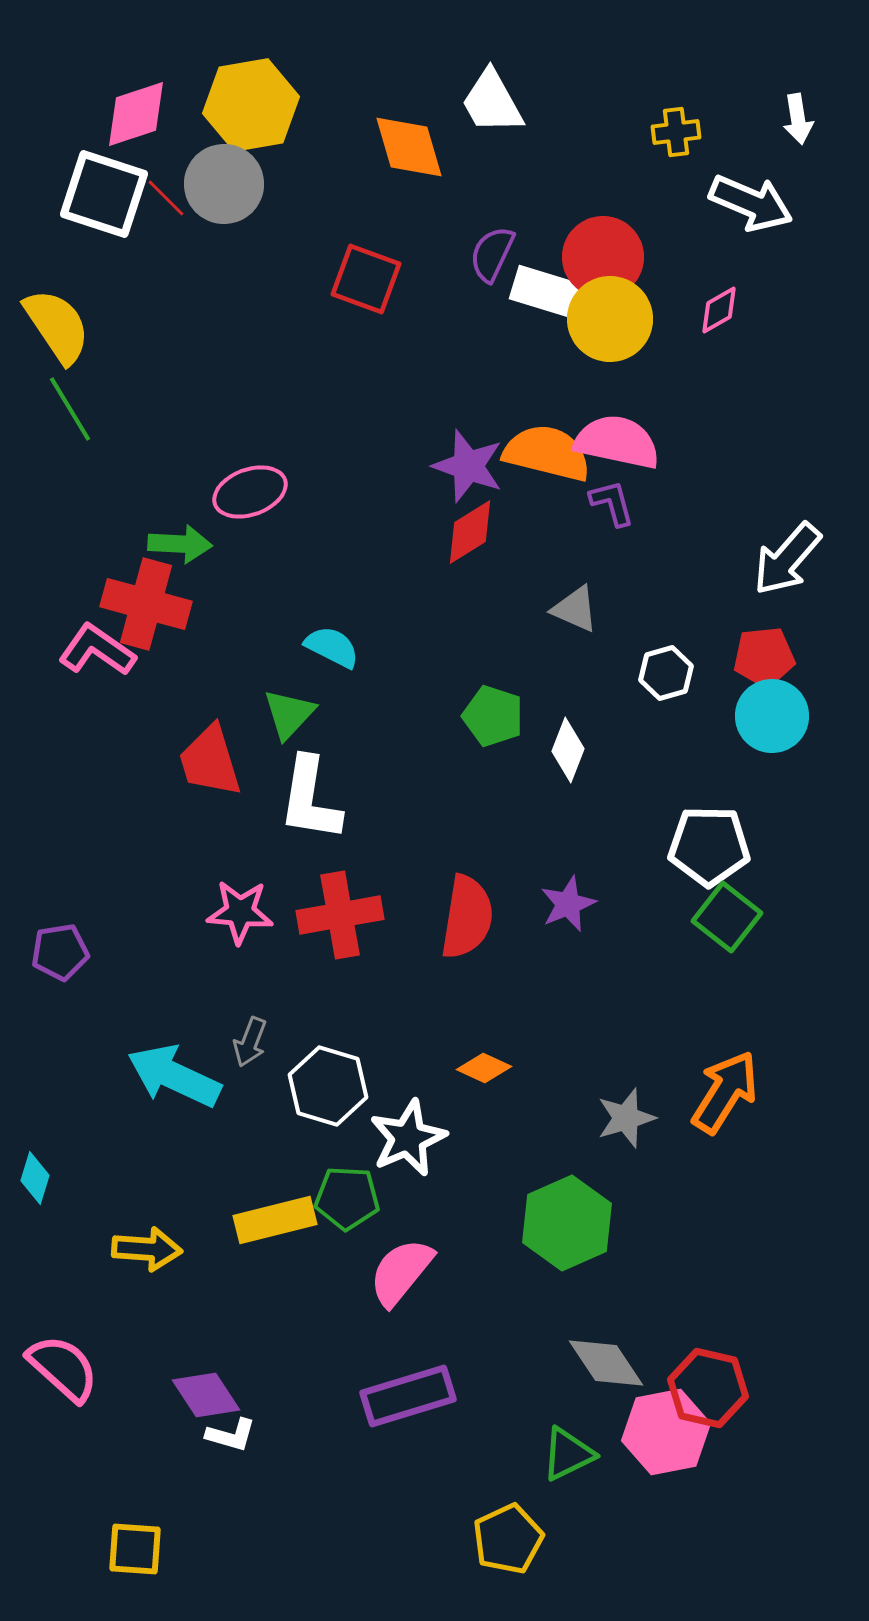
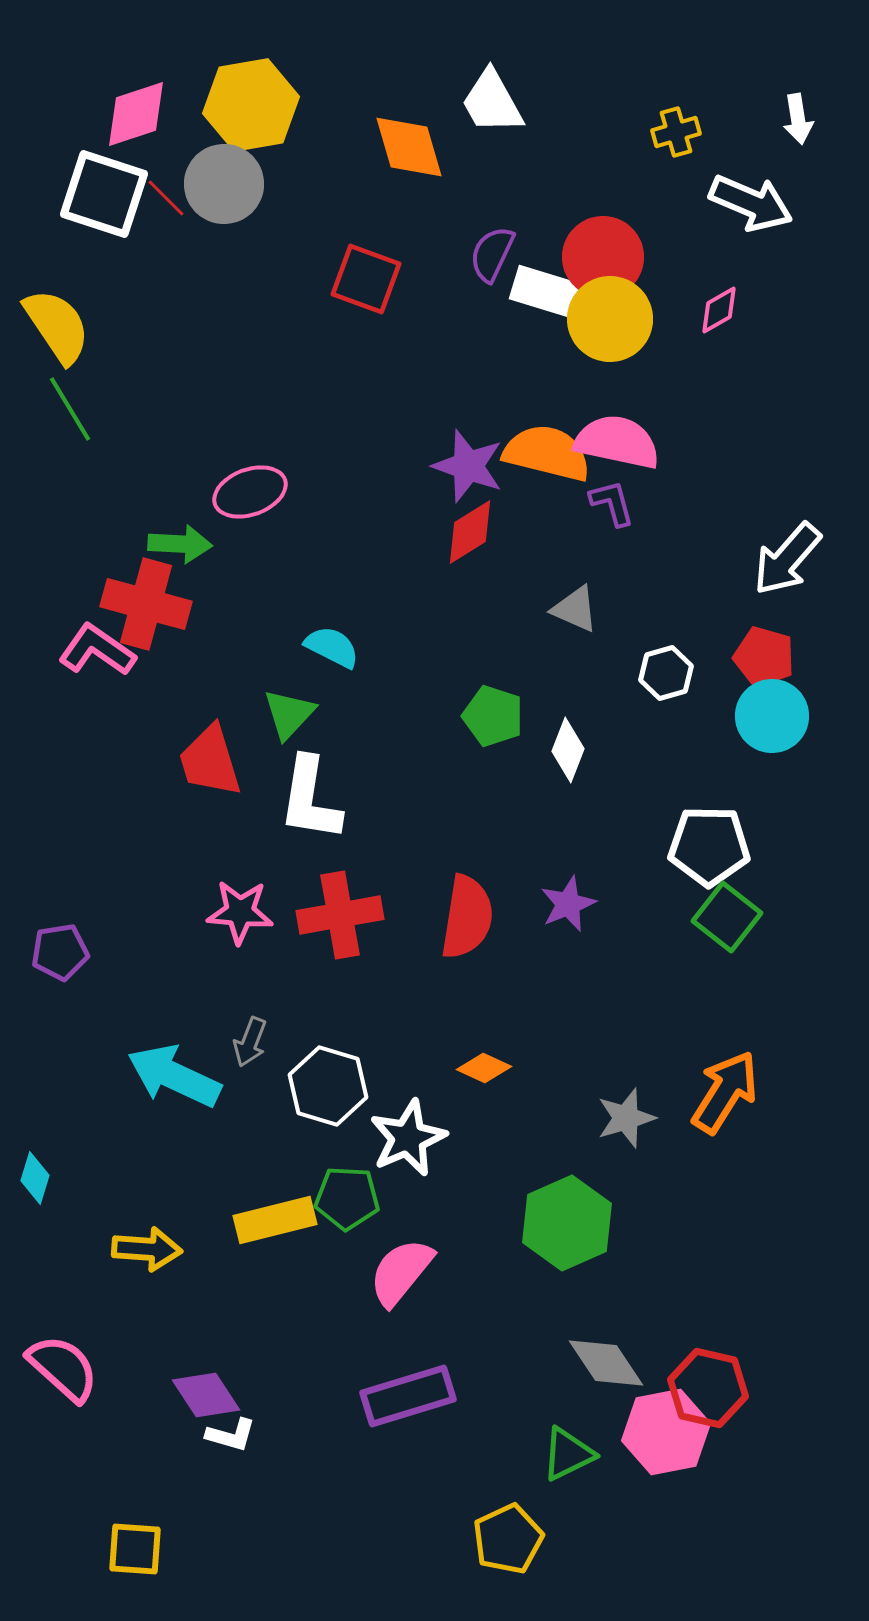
yellow cross at (676, 132): rotated 9 degrees counterclockwise
red pentagon at (764, 657): rotated 22 degrees clockwise
